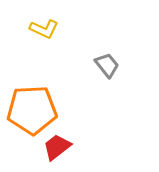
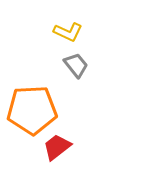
yellow L-shape: moved 24 px right, 3 px down
gray trapezoid: moved 31 px left
